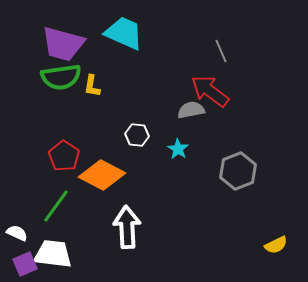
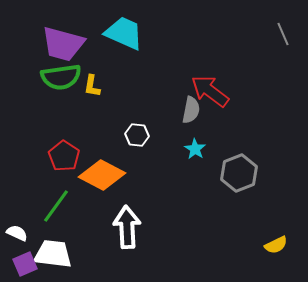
gray line: moved 62 px right, 17 px up
gray semicircle: rotated 112 degrees clockwise
cyan star: moved 17 px right
gray hexagon: moved 1 px right, 2 px down
